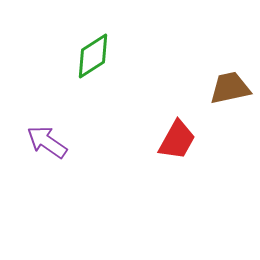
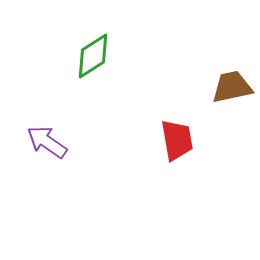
brown trapezoid: moved 2 px right, 1 px up
red trapezoid: rotated 39 degrees counterclockwise
